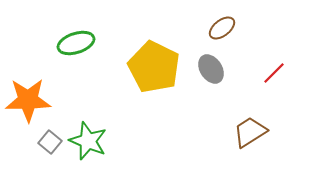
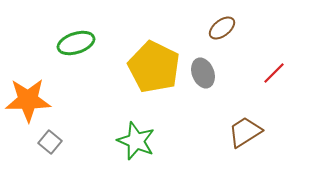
gray ellipse: moved 8 px left, 4 px down; rotated 12 degrees clockwise
brown trapezoid: moved 5 px left
green star: moved 48 px right
